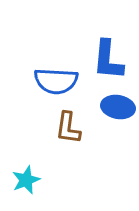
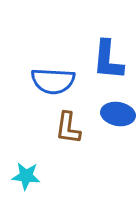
blue semicircle: moved 3 px left
blue ellipse: moved 7 px down
cyan star: moved 4 px up; rotated 28 degrees clockwise
